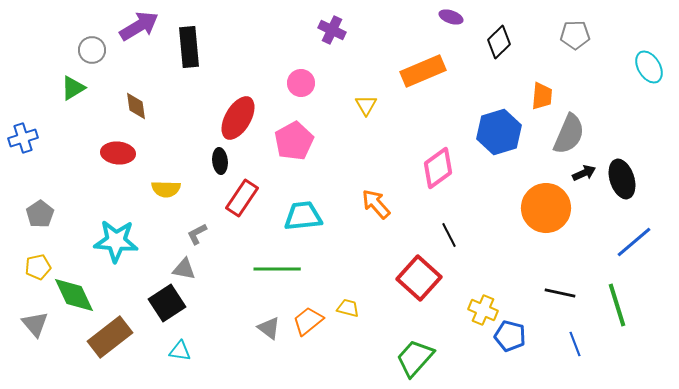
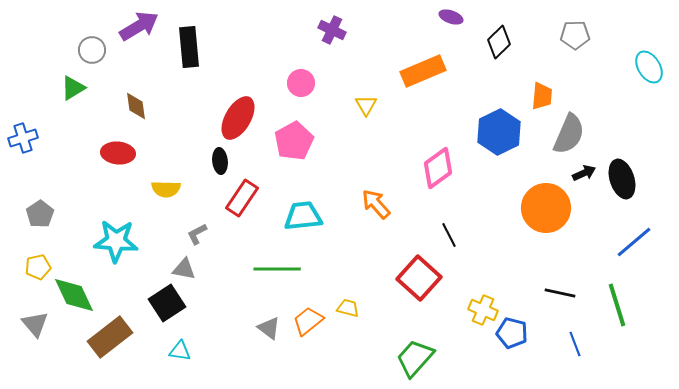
blue hexagon at (499, 132): rotated 9 degrees counterclockwise
blue pentagon at (510, 336): moved 2 px right, 3 px up
